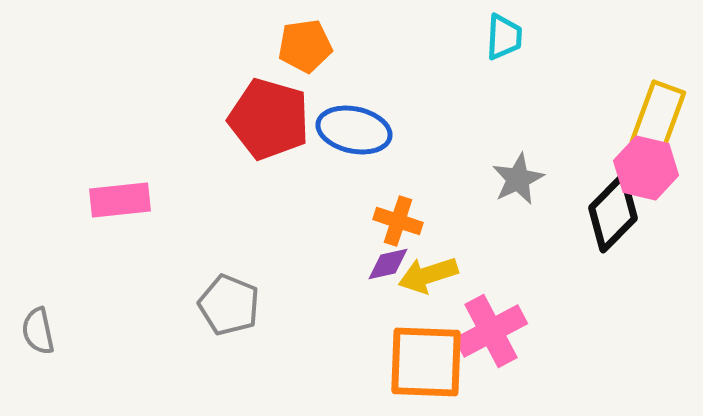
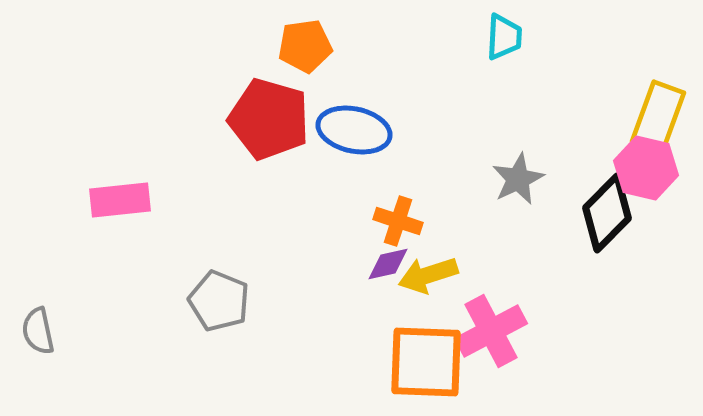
black diamond: moved 6 px left
gray pentagon: moved 10 px left, 4 px up
